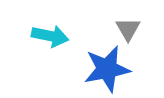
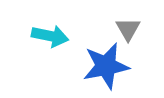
blue star: moved 1 px left, 3 px up
